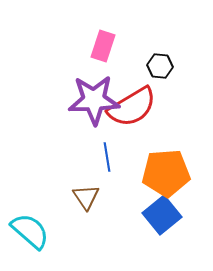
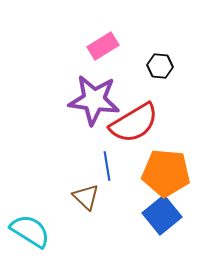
pink rectangle: rotated 40 degrees clockwise
purple star: rotated 9 degrees clockwise
red semicircle: moved 2 px right, 16 px down
blue line: moved 9 px down
orange pentagon: rotated 9 degrees clockwise
brown triangle: rotated 12 degrees counterclockwise
cyan semicircle: rotated 9 degrees counterclockwise
